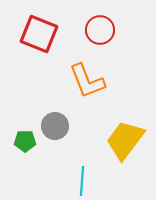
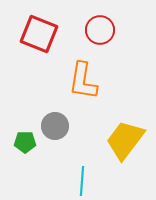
orange L-shape: moved 4 px left; rotated 30 degrees clockwise
green pentagon: moved 1 px down
